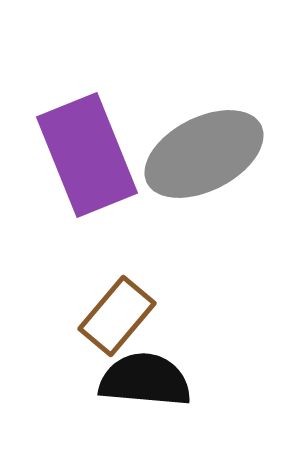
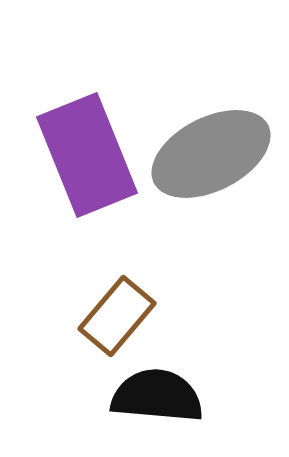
gray ellipse: moved 7 px right
black semicircle: moved 12 px right, 16 px down
